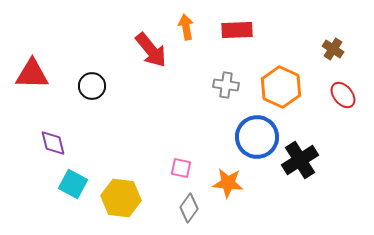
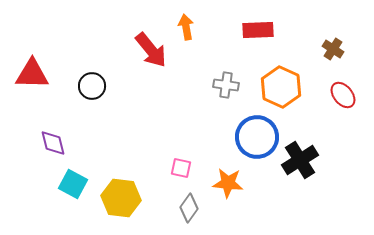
red rectangle: moved 21 px right
